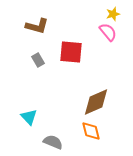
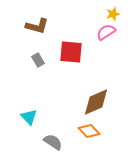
pink semicircle: moved 2 px left; rotated 84 degrees counterclockwise
orange diamond: moved 2 px left; rotated 30 degrees counterclockwise
gray semicircle: rotated 12 degrees clockwise
